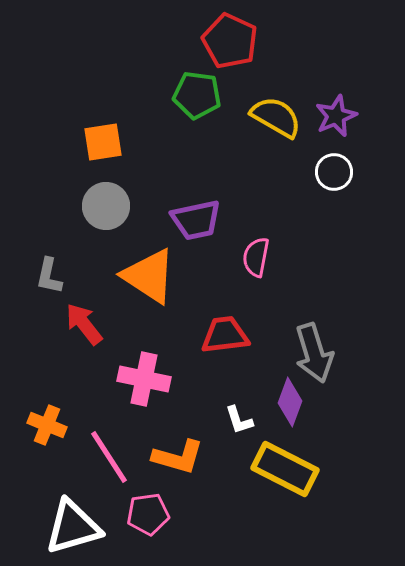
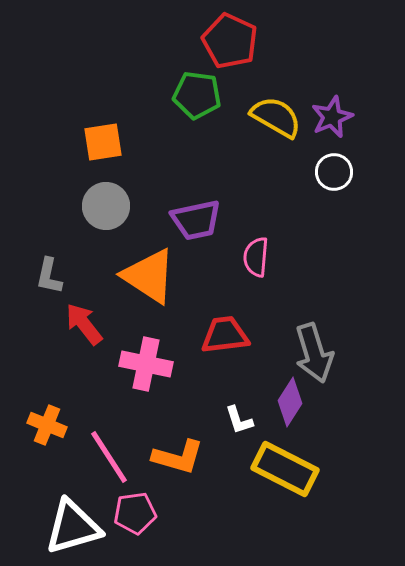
purple star: moved 4 px left, 1 px down
pink semicircle: rotated 6 degrees counterclockwise
pink cross: moved 2 px right, 15 px up
purple diamond: rotated 12 degrees clockwise
pink pentagon: moved 13 px left, 1 px up
